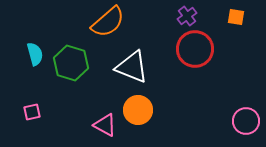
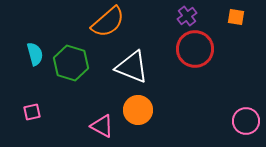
pink triangle: moved 3 px left, 1 px down
